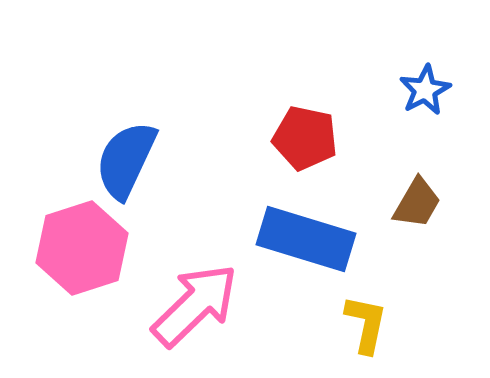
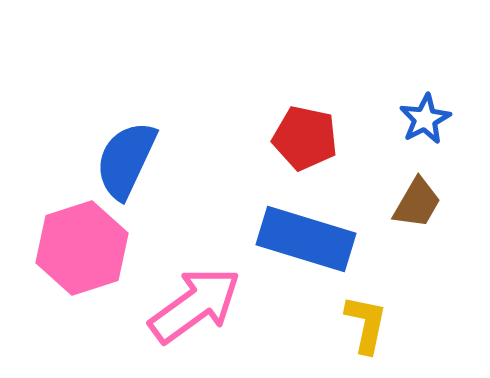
blue star: moved 29 px down
pink arrow: rotated 8 degrees clockwise
